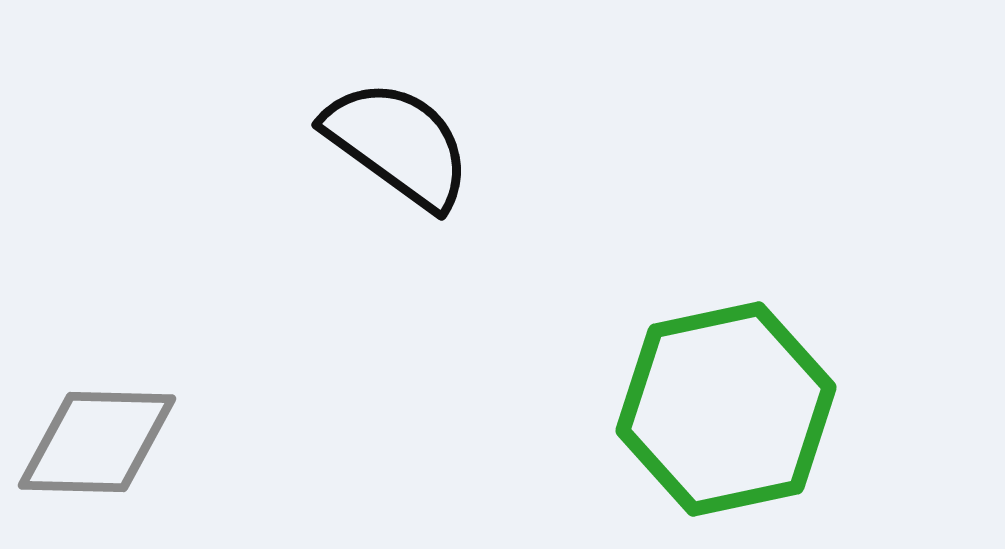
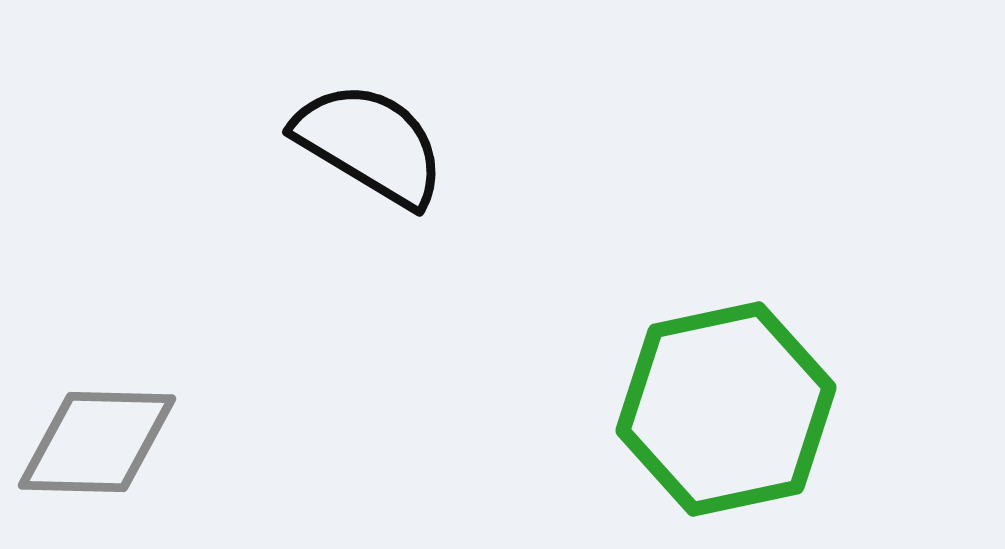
black semicircle: moved 28 px left; rotated 5 degrees counterclockwise
